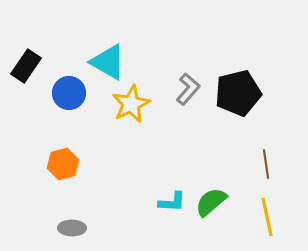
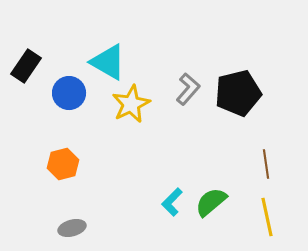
cyan L-shape: rotated 132 degrees clockwise
gray ellipse: rotated 16 degrees counterclockwise
